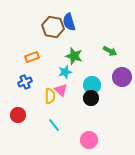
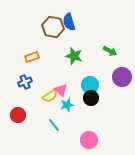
cyan star: moved 2 px right, 33 px down
cyan circle: moved 2 px left
yellow semicircle: rotated 56 degrees clockwise
